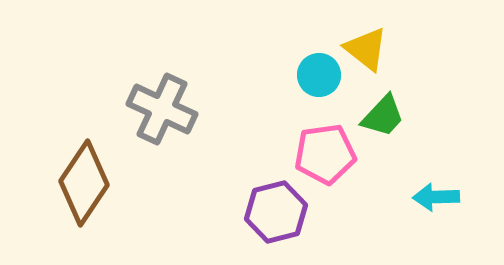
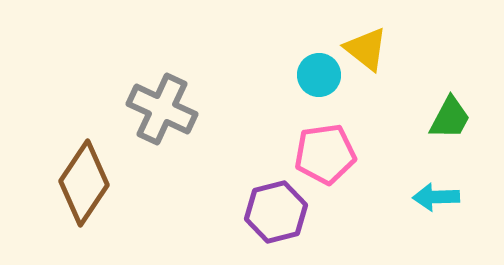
green trapezoid: moved 67 px right, 2 px down; rotated 15 degrees counterclockwise
